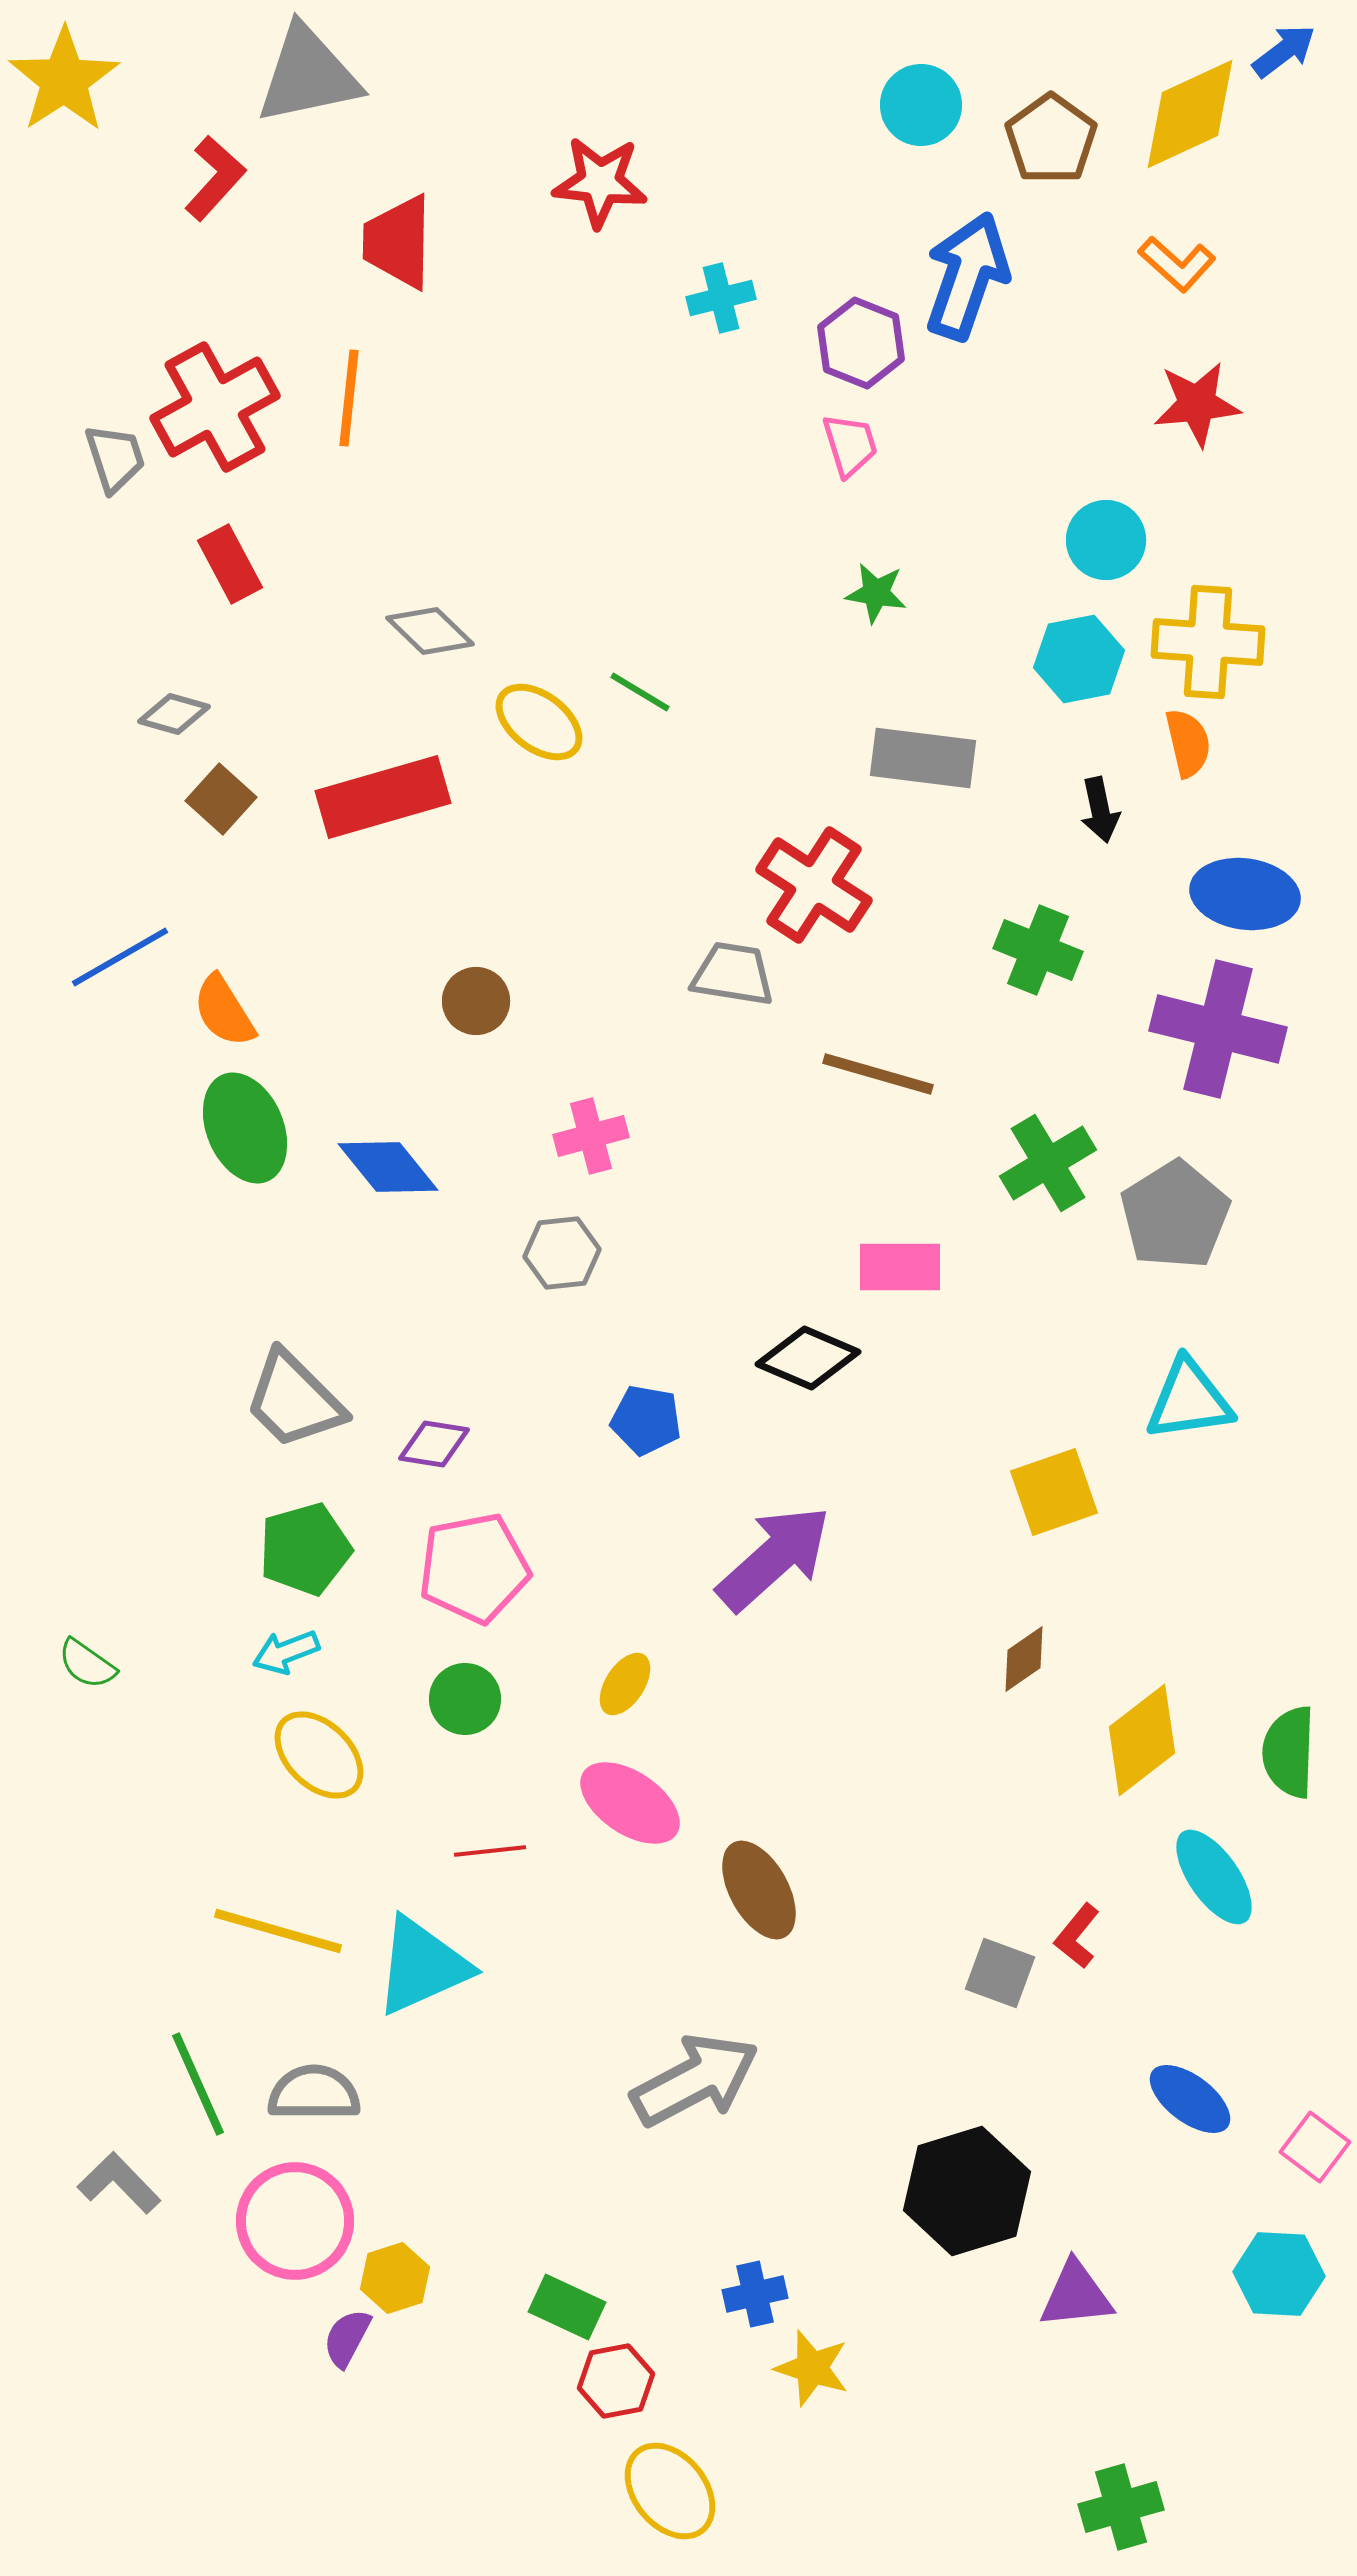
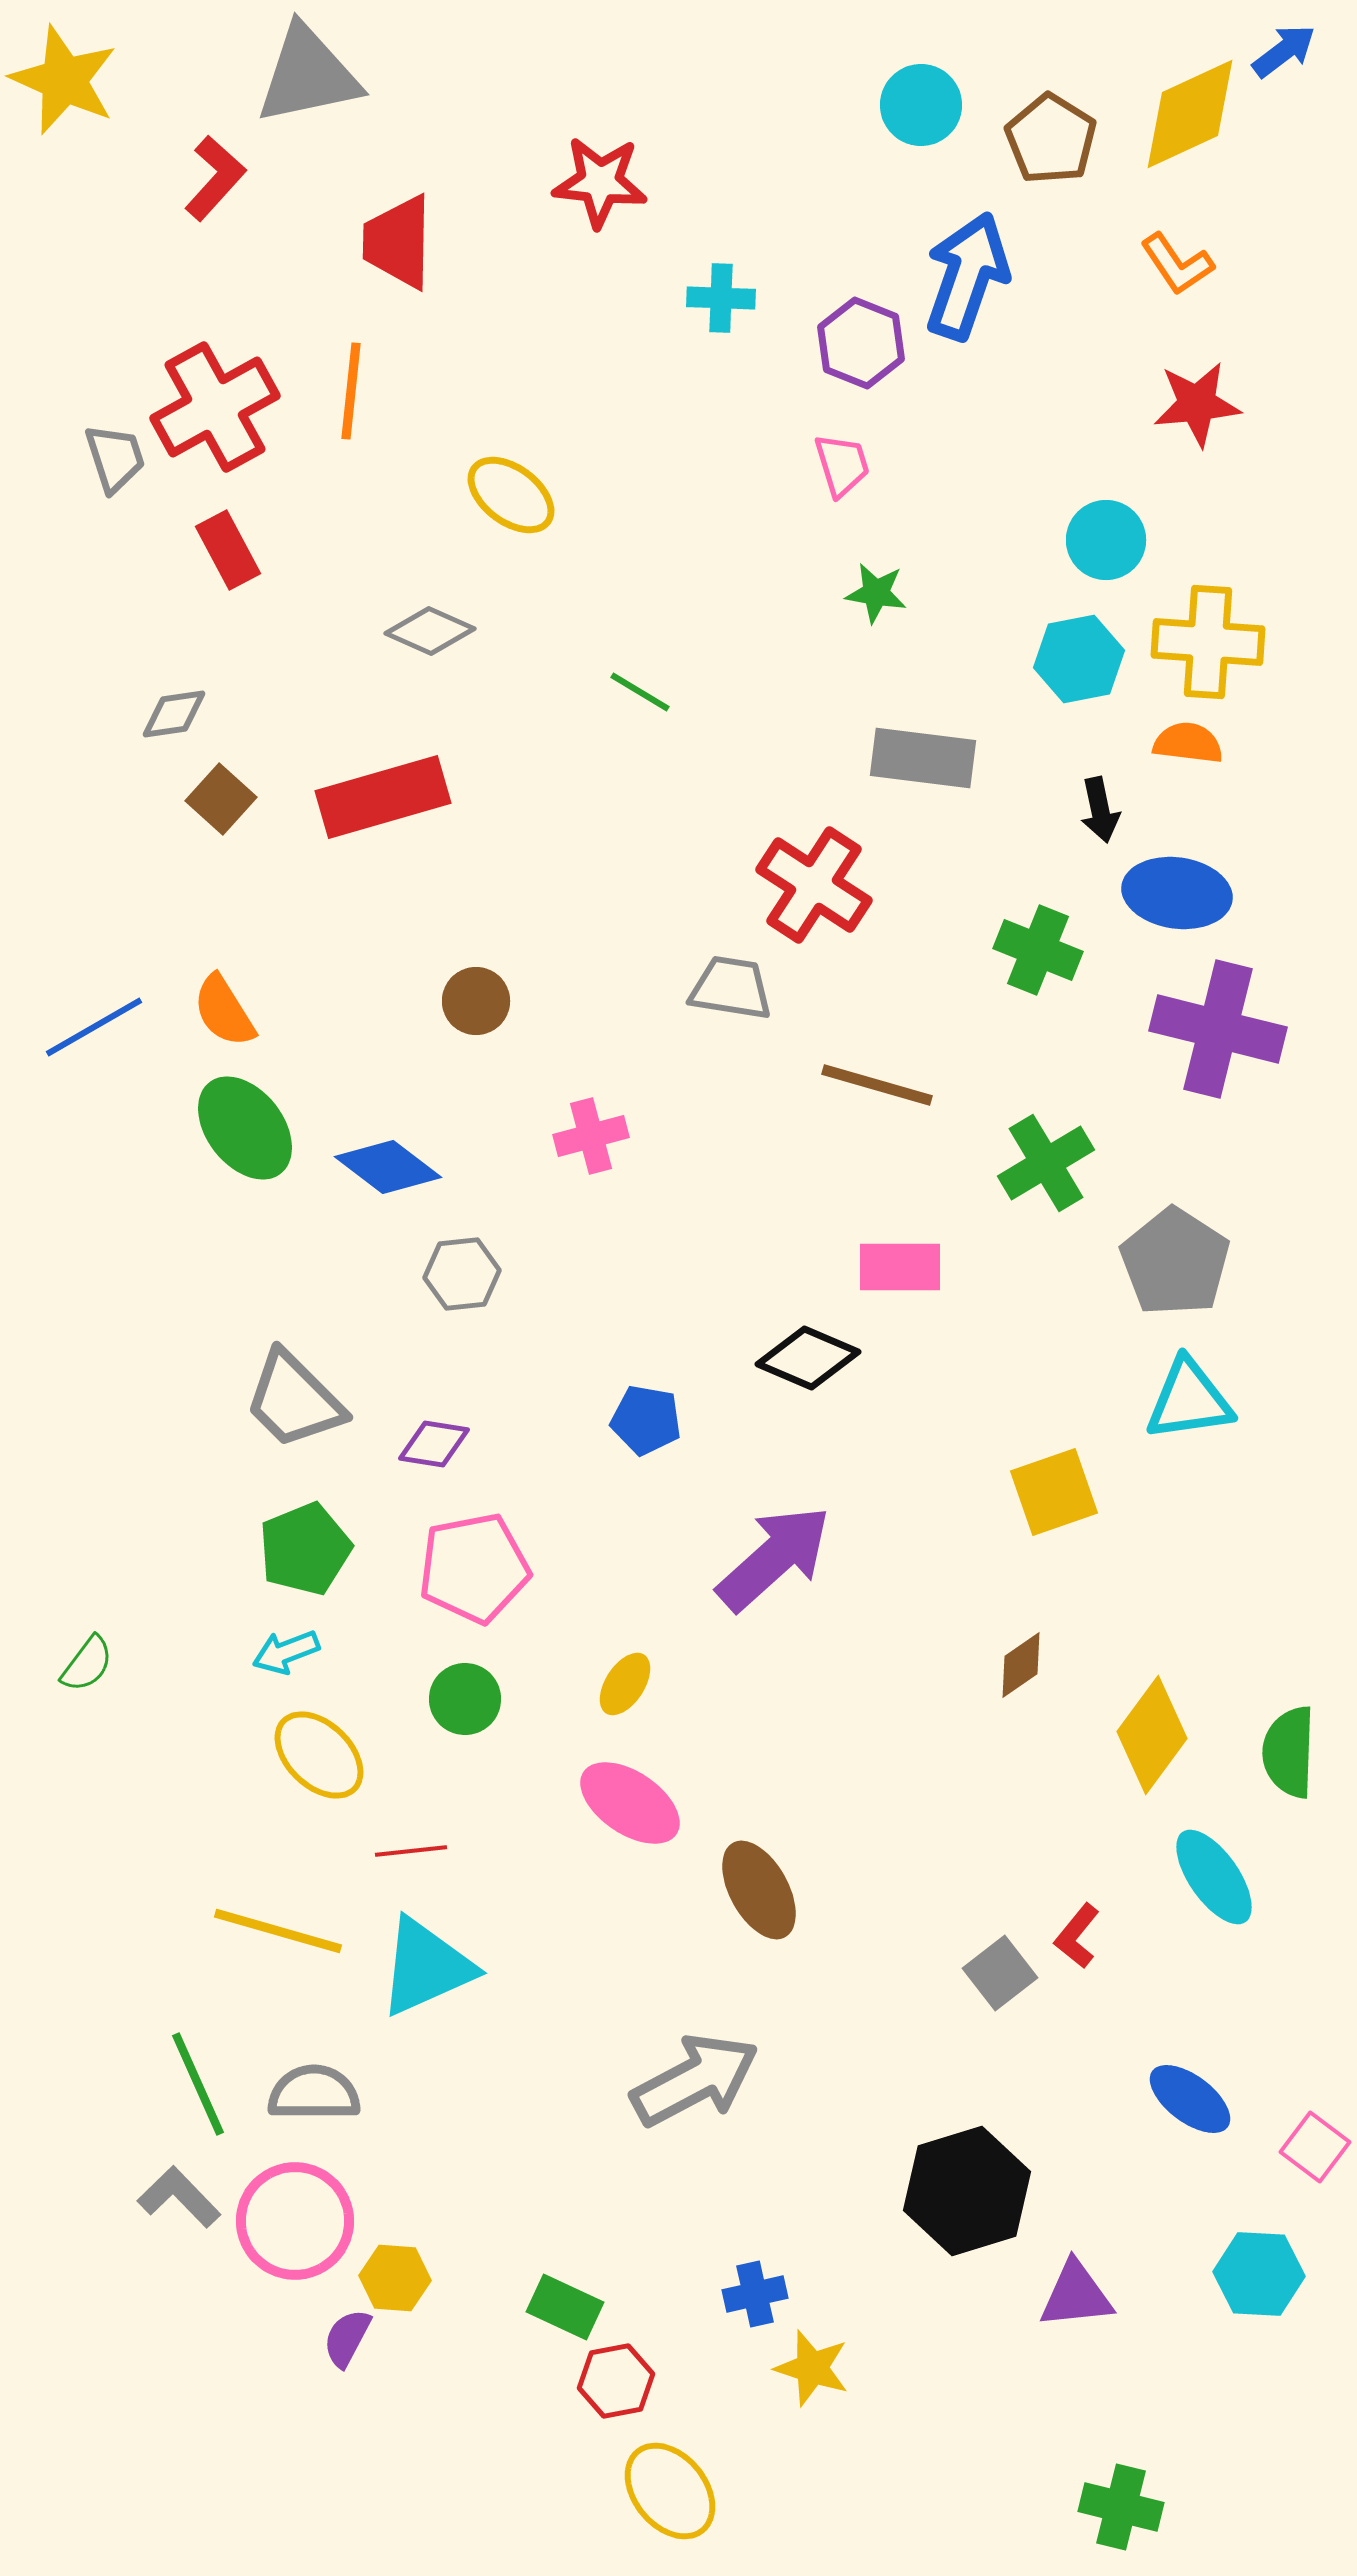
yellow star at (64, 80): rotated 15 degrees counterclockwise
brown pentagon at (1051, 139): rotated 4 degrees counterclockwise
orange L-shape at (1177, 264): rotated 14 degrees clockwise
cyan cross at (721, 298): rotated 16 degrees clockwise
orange line at (349, 398): moved 2 px right, 7 px up
pink trapezoid at (850, 445): moved 8 px left, 20 px down
red rectangle at (230, 564): moved 2 px left, 14 px up
gray diamond at (430, 631): rotated 20 degrees counterclockwise
gray diamond at (174, 714): rotated 24 degrees counterclockwise
yellow ellipse at (539, 722): moved 28 px left, 227 px up
orange semicircle at (1188, 743): rotated 70 degrees counterclockwise
blue ellipse at (1245, 894): moved 68 px left, 1 px up
blue line at (120, 957): moved 26 px left, 70 px down
gray trapezoid at (733, 974): moved 2 px left, 14 px down
brown line at (878, 1074): moved 1 px left, 11 px down
green ellipse at (245, 1128): rotated 15 degrees counterclockwise
green cross at (1048, 1163): moved 2 px left
blue diamond at (388, 1167): rotated 14 degrees counterclockwise
gray pentagon at (1175, 1215): moved 47 px down; rotated 7 degrees counterclockwise
gray hexagon at (562, 1253): moved 100 px left, 21 px down
green pentagon at (305, 1549): rotated 6 degrees counterclockwise
brown diamond at (1024, 1659): moved 3 px left, 6 px down
green semicircle at (87, 1664): rotated 88 degrees counterclockwise
yellow diamond at (1142, 1740): moved 10 px right, 5 px up; rotated 16 degrees counterclockwise
red line at (490, 1851): moved 79 px left
cyan triangle at (422, 1966): moved 4 px right, 1 px down
gray square at (1000, 1973): rotated 32 degrees clockwise
gray L-shape at (119, 2183): moved 60 px right, 14 px down
cyan hexagon at (1279, 2274): moved 20 px left
yellow hexagon at (395, 2278): rotated 22 degrees clockwise
green rectangle at (567, 2307): moved 2 px left
green cross at (1121, 2507): rotated 30 degrees clockwise
